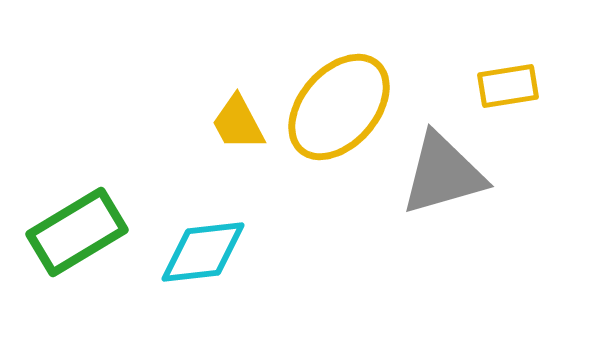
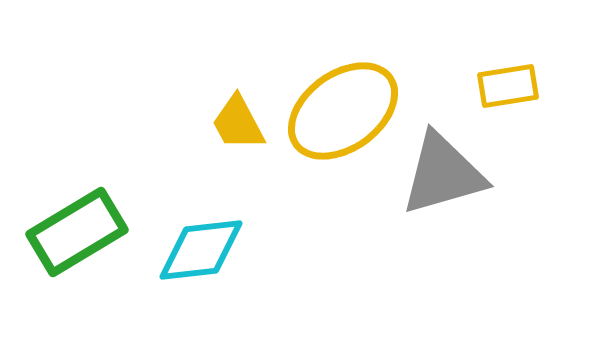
yellow ellipse: moved 4 px right, 4 px down; rotated 13 degrees clockwise
cyan diamond: moved 2 px left, 2 px up
